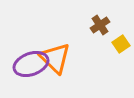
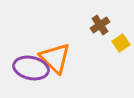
yellow square: moved 1 px up
purple ellipse: moved 4 px down; rotated 32 degrees clockwise
